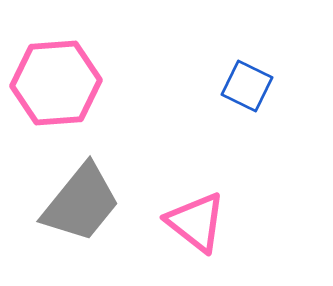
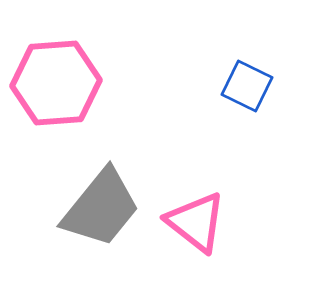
gray trapezoid: moved 20 px right, 5 px down
